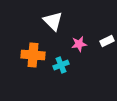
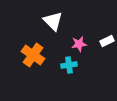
orange cross: rotated 30 degrees clockwise
cyan cross: moved 8 px right; rotated 14 degrees clockwise
